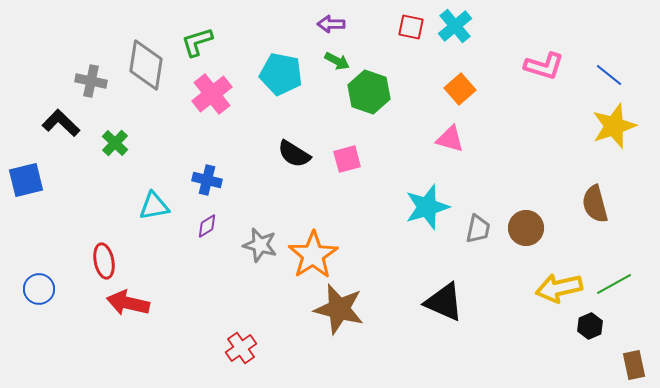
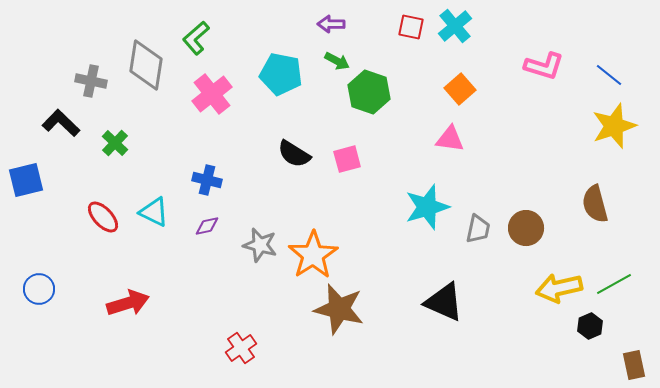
green L-shape: moved 1 px left, 4 px up; rotated 24 degrees counterclockwise
pink triangle: rotated 8 degrees counterclockwise
cyan triangle: moved 6 px down; rotated 36 degrees clockwise
purple diamond: rotated 20 degrees clockwise
red ellipse: moved 1 px left, 44 px up; rotated 32 degrees counterclockwise
red arrow: rotated 150 degrees clockwise
